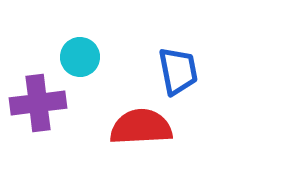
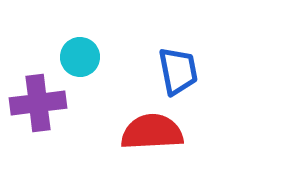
red semicircle: moved 11 px right, 5 px down
